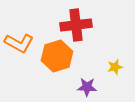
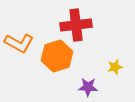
purple star: moved 1 px right
